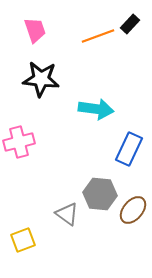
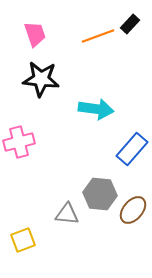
pink trapezoid: moved 4 px down
blue rectangle: moved 3 px right; rotated 16 degrees clockwise
gray triangle: rotated 30 degrees counterclockwise
